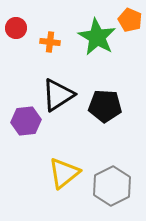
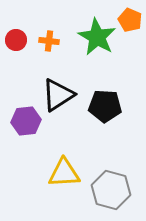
red circle: moved 12 px down
orange cross: moved 1 px left, 1 px up
yellow triangle: rotated 36 degrees clockwise
gray hexagon: moved 1 px left, 4 px down; rotated 18 degrees counterclockwise
